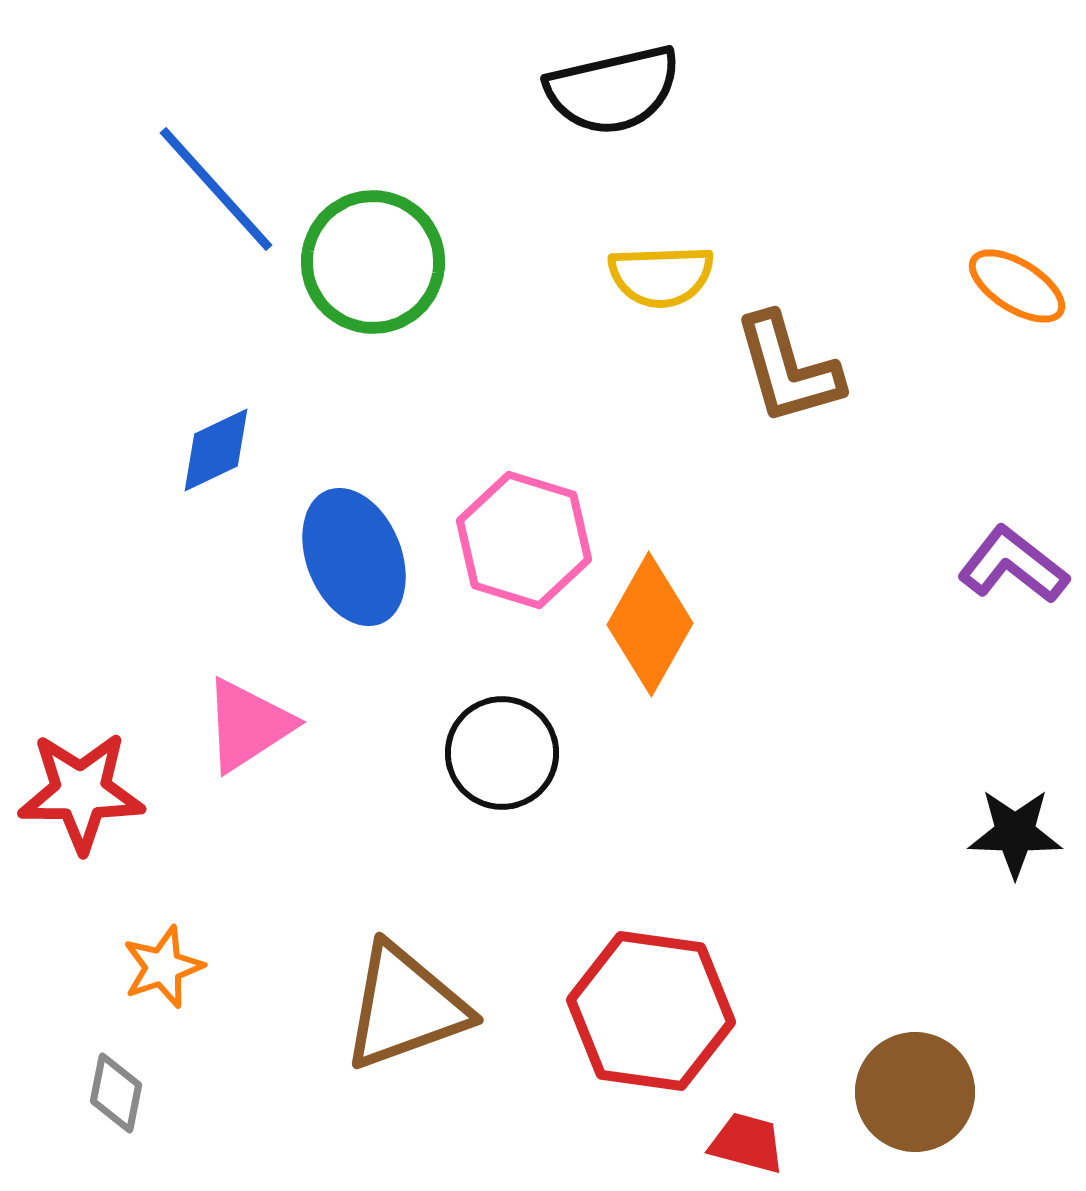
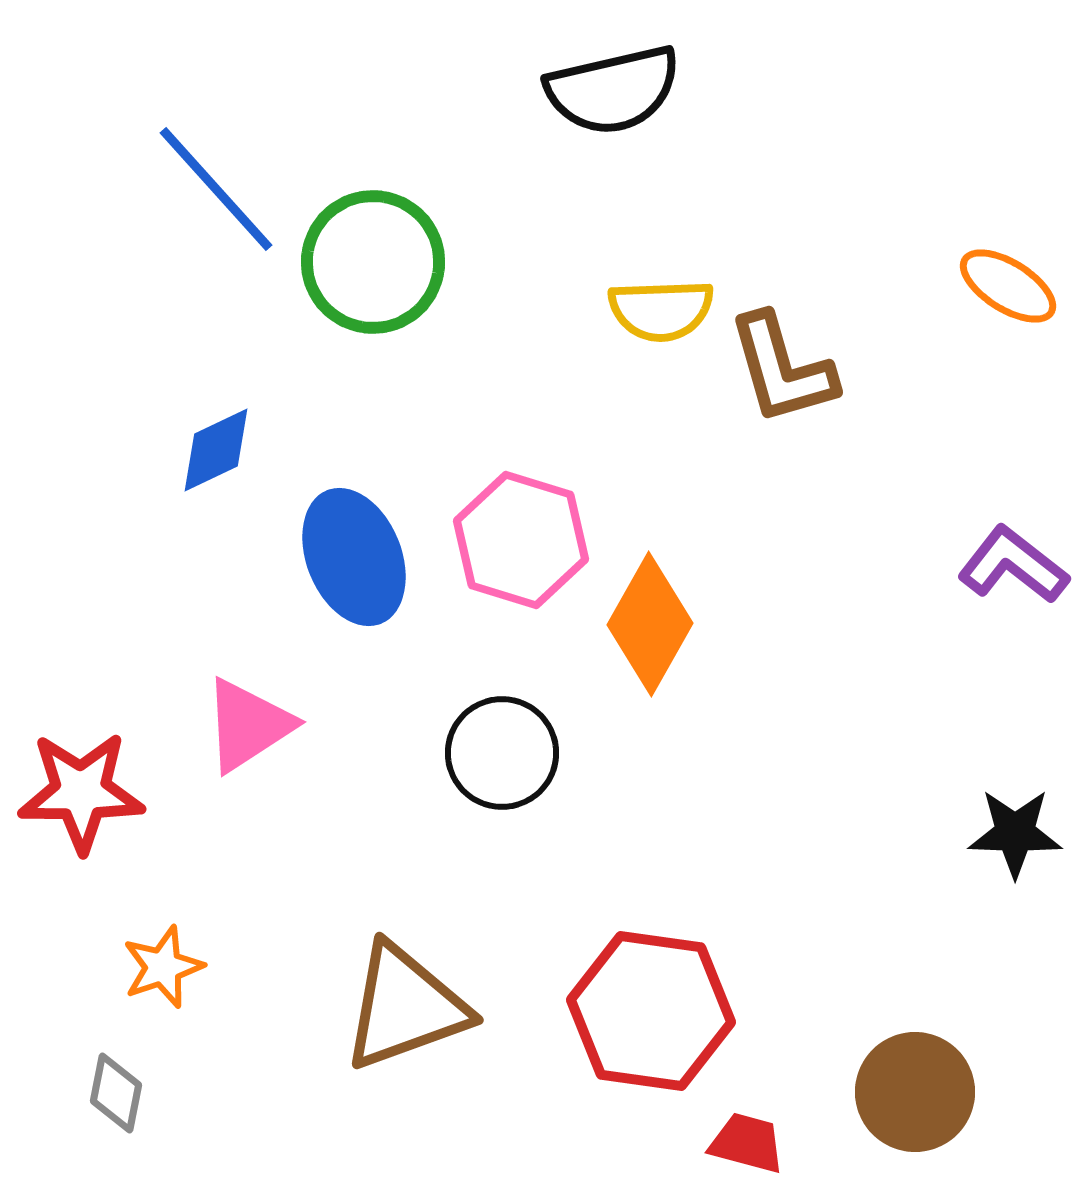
yellow semicircle: moved 34 px down
orange ellipse: moved 9 px left
brown L-shape: moved 6 px left
pink hexagon: moved 3 px left
